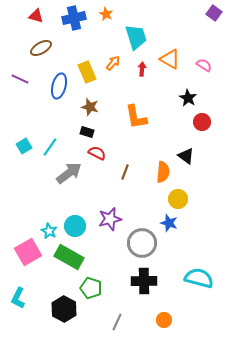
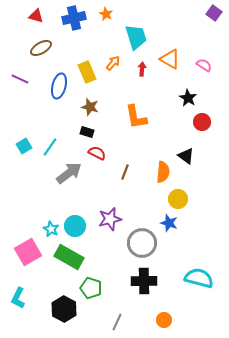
cyan star: moved 2 px right, 2 px up
